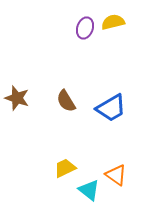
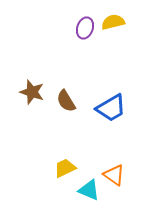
brown star: moved 15 px right, 6 px up
orange triangle: moved 2 px left
cyan triangle: rotated 15 degrees counterclockwise
